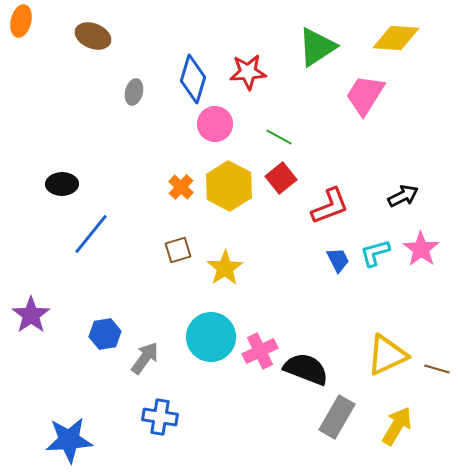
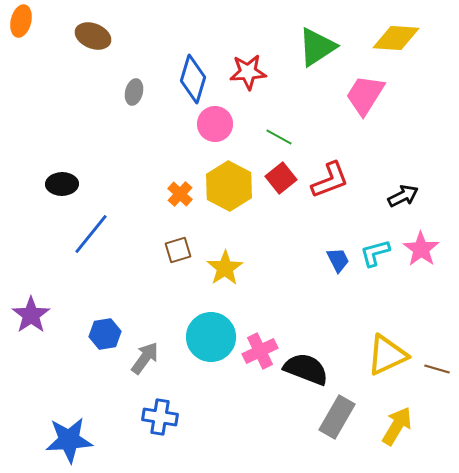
orange cross: moved 1 px left, 7 px down
red L-shape: moved 26 px up
